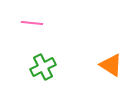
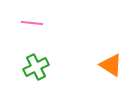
green cross: moved 7 px left
